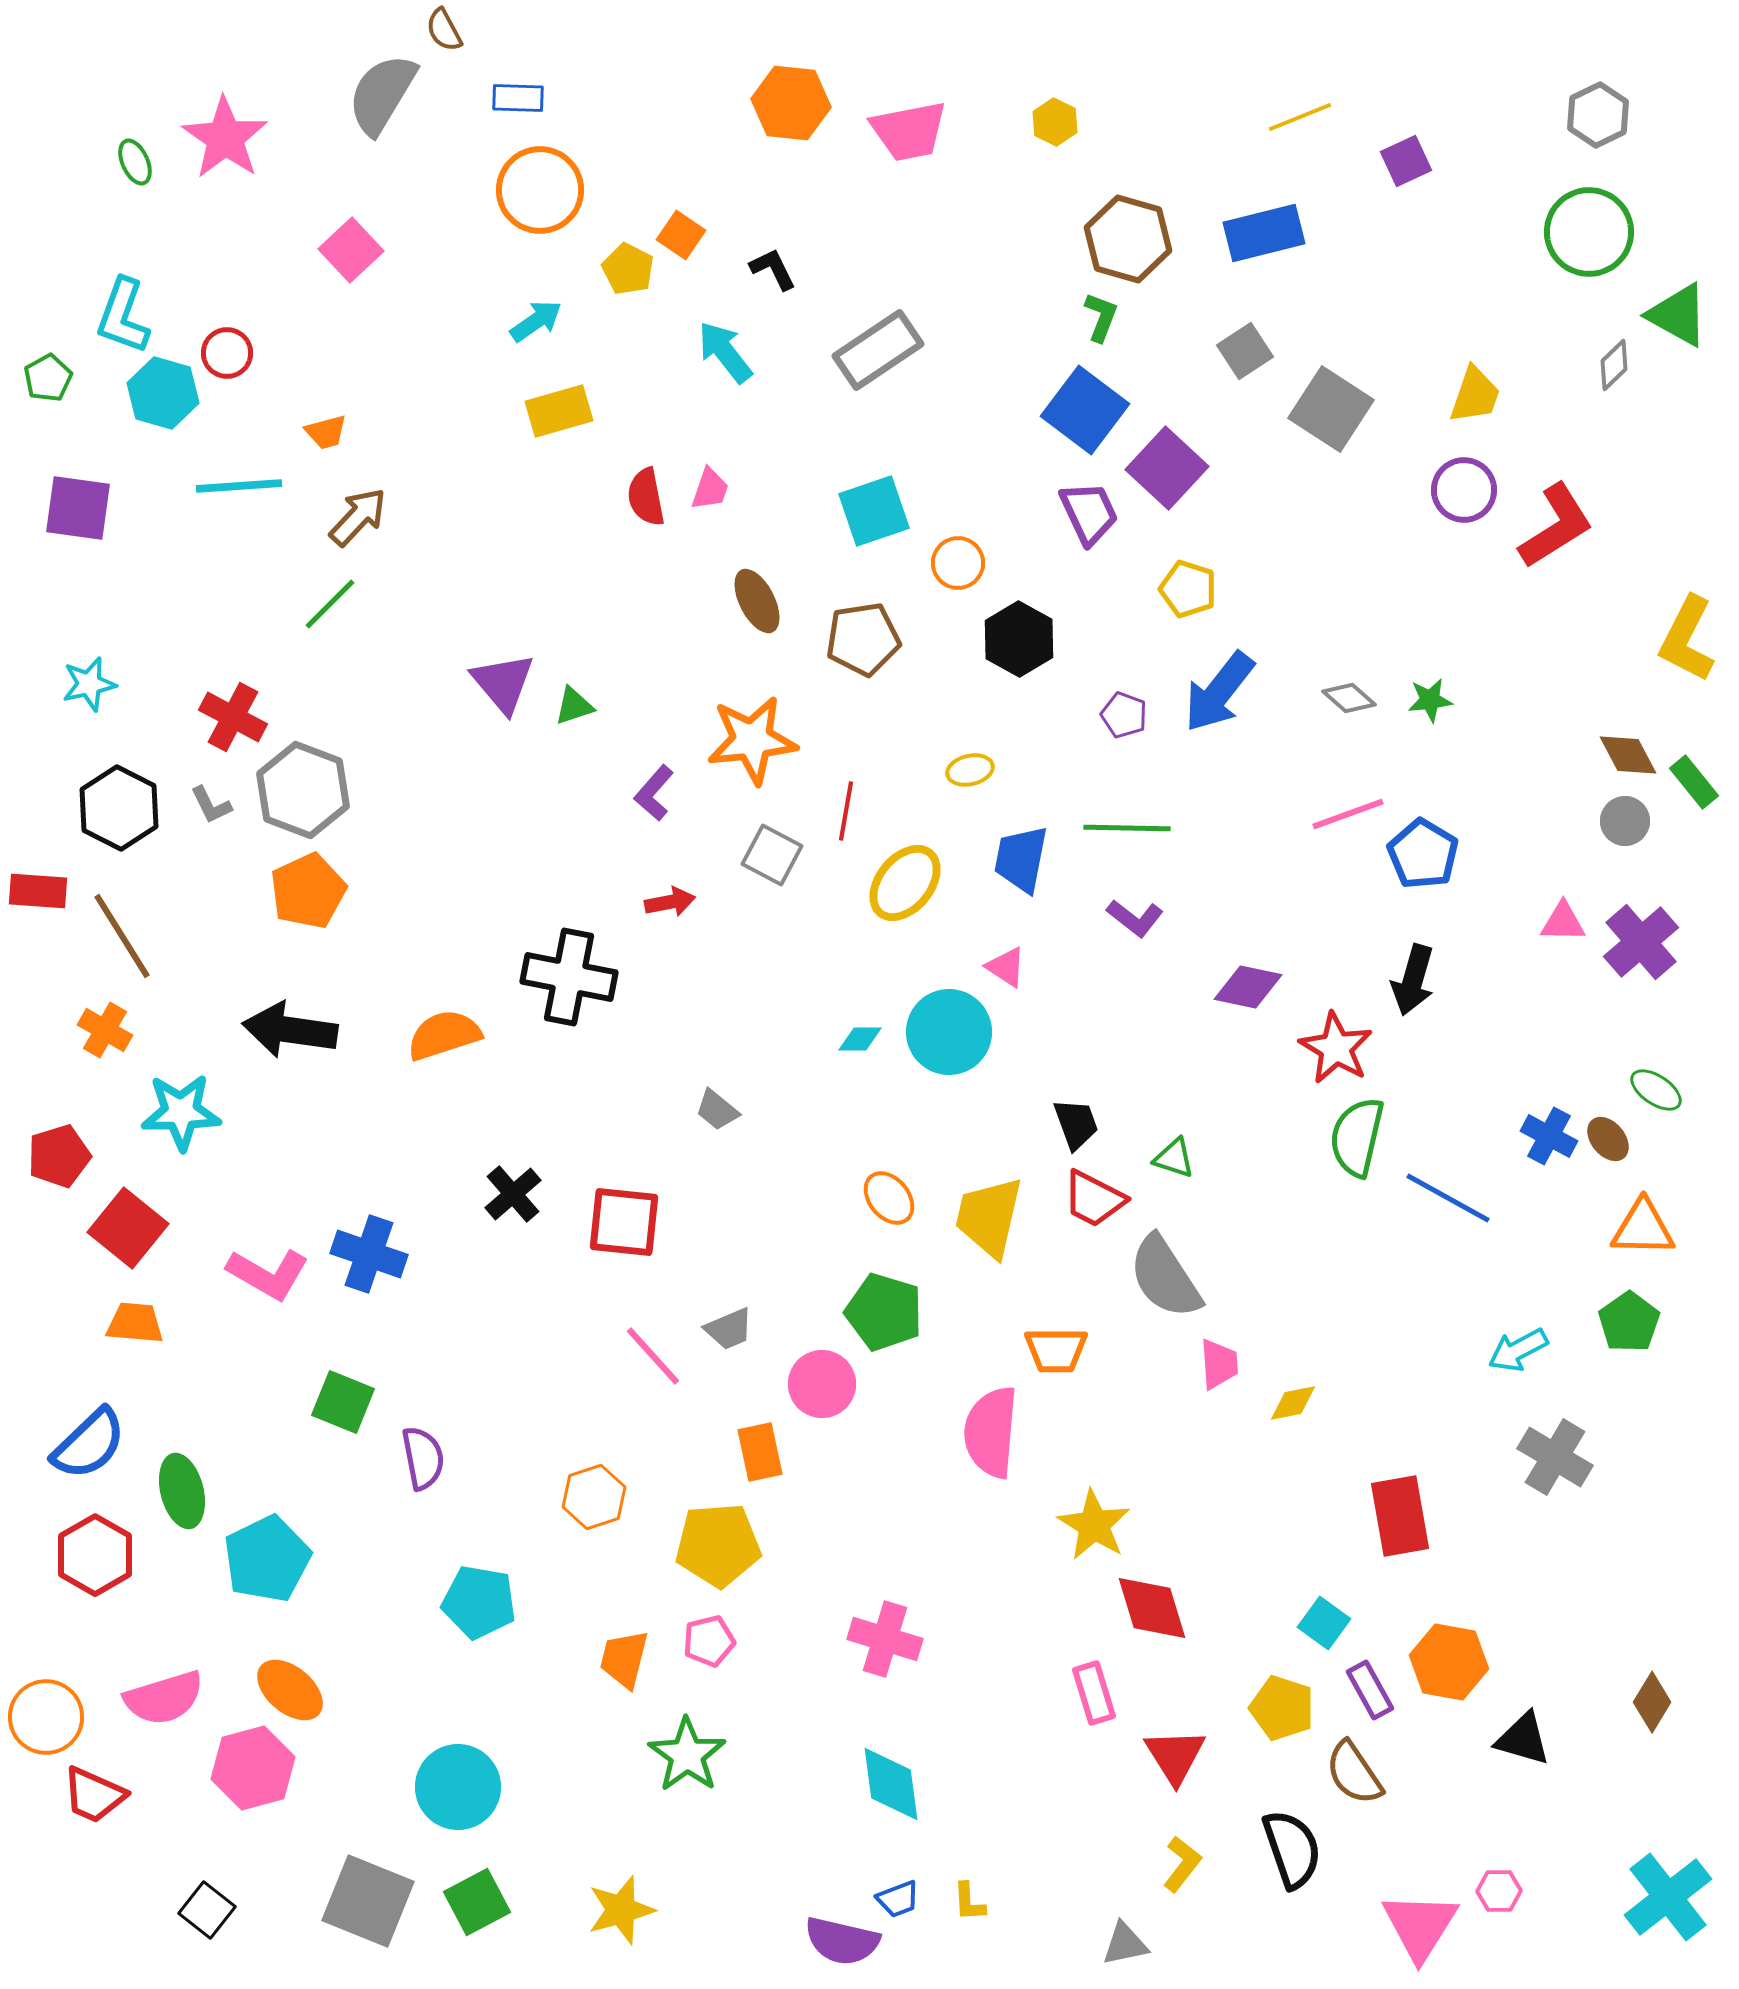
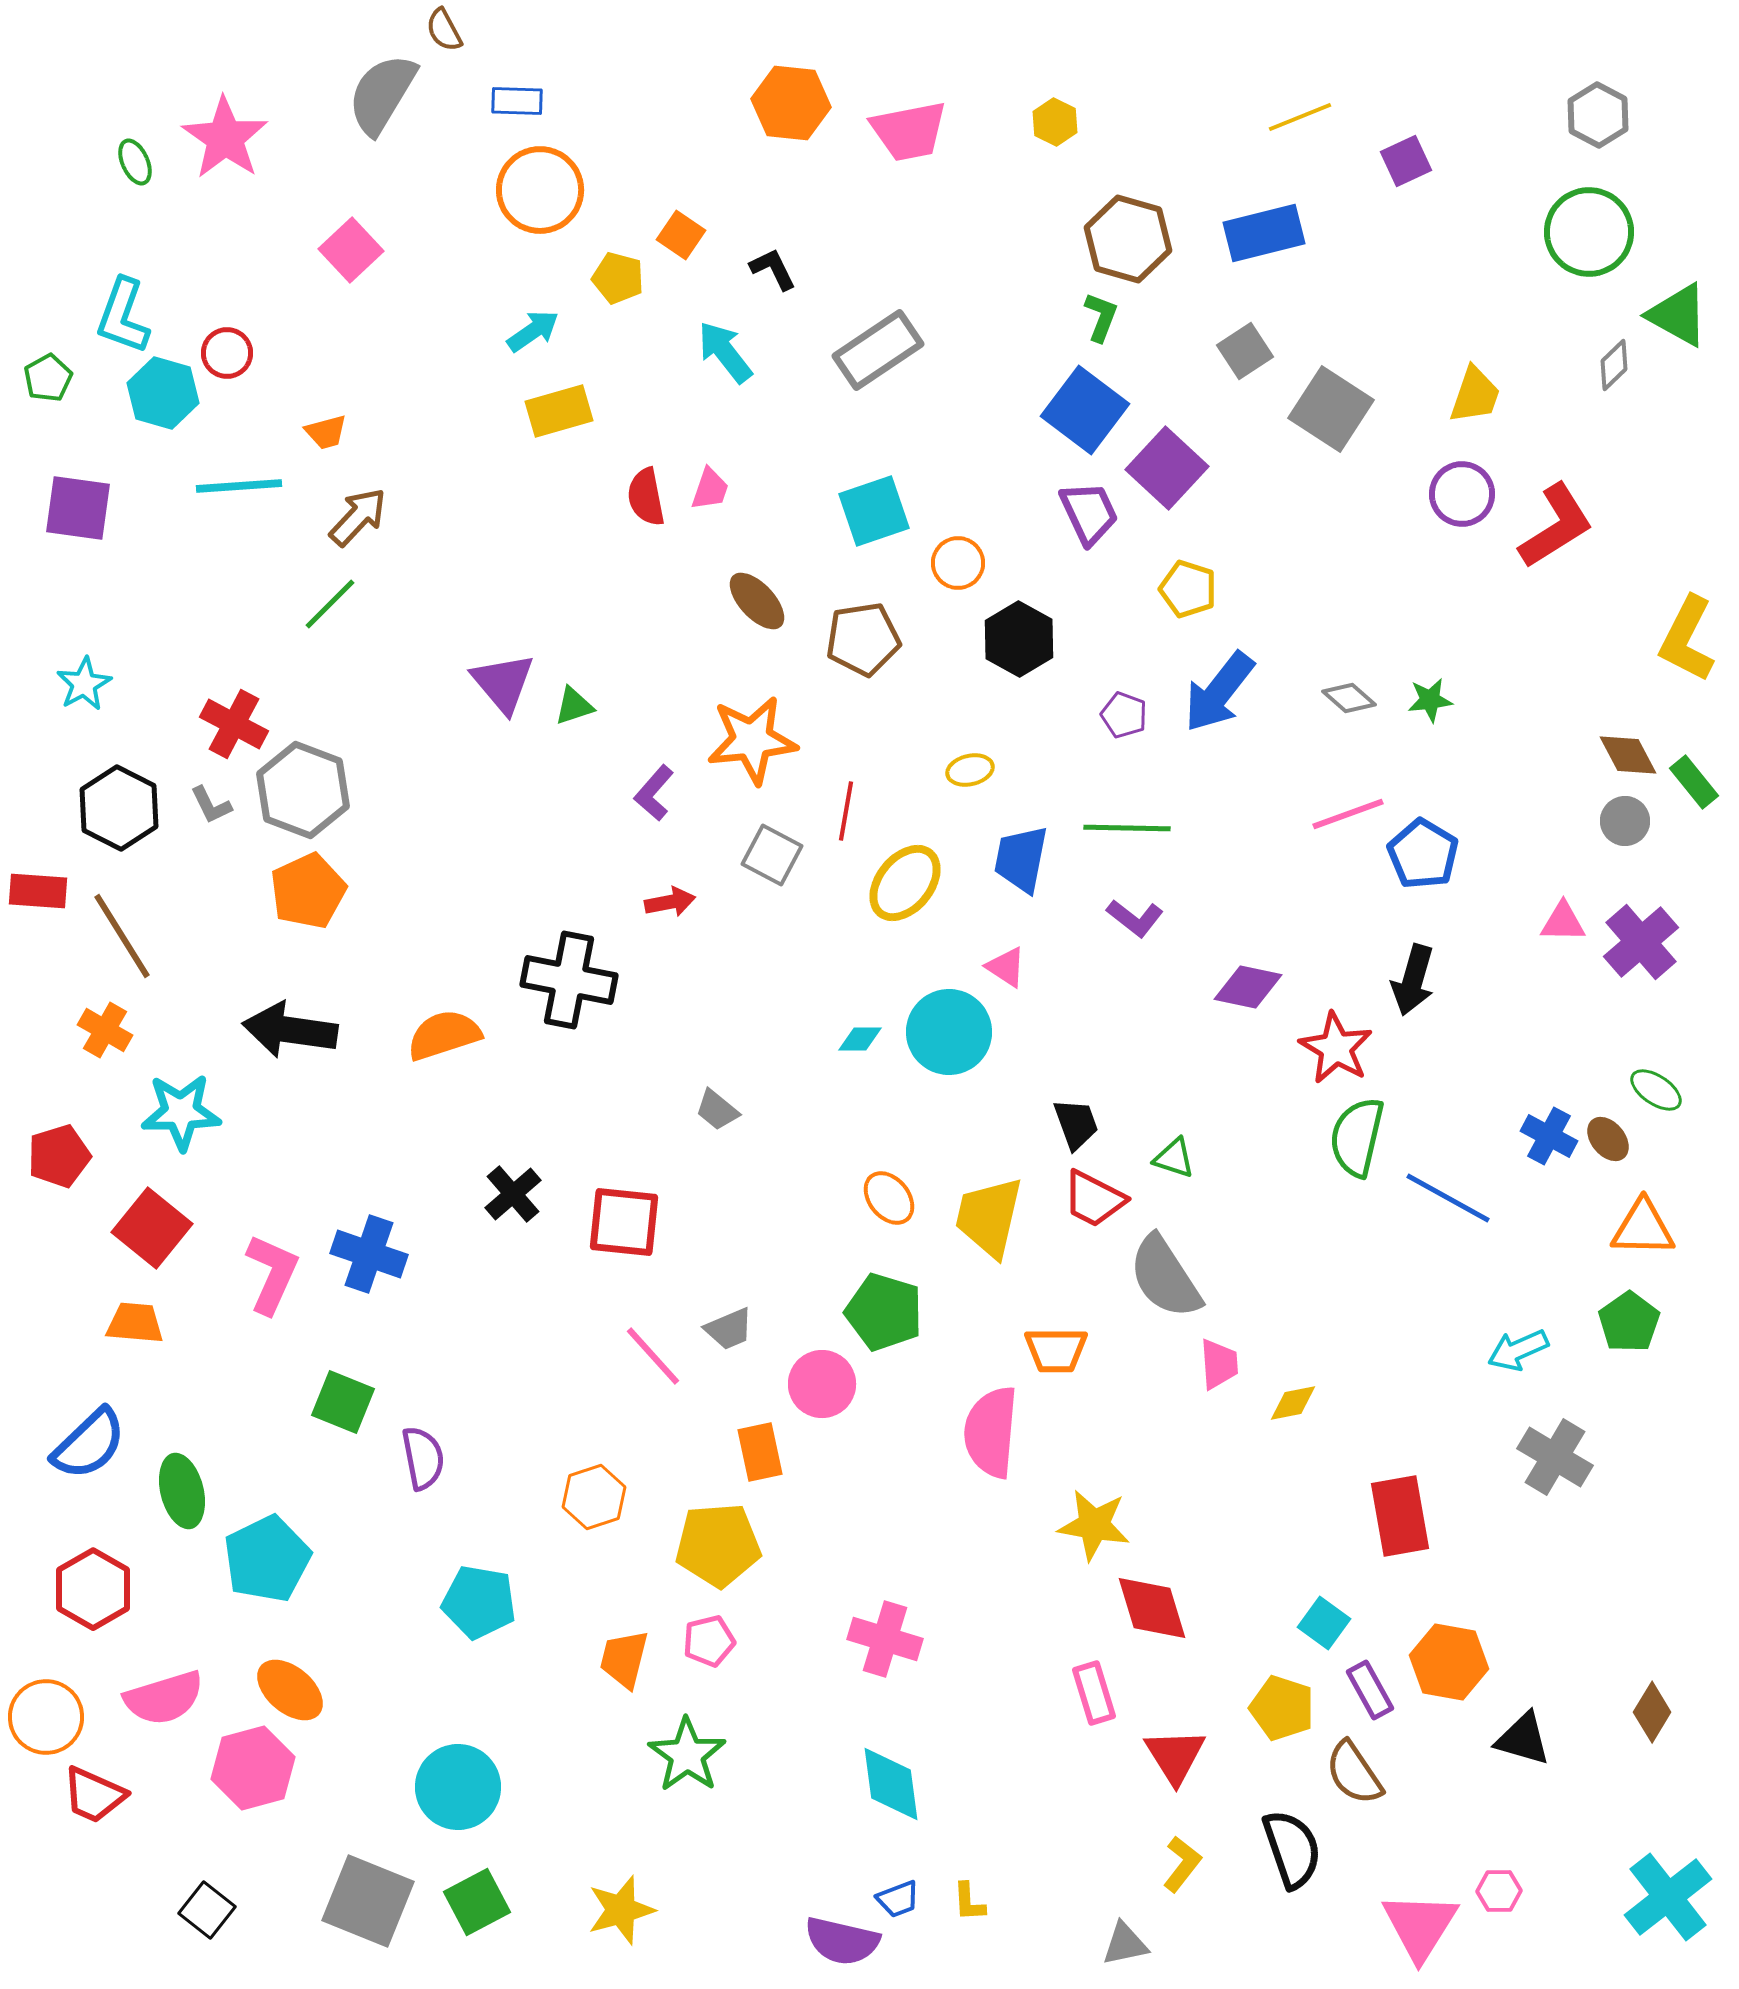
blue rectangle at (518, 98): moved 1 px left, 3 px down
gray hexagon at (1598, 115): rotated 6 degrees counterclockwise
yellow pentagon at (628, 269): moved 10 px left, 9 px down; rotated 12 degrees counterclockwise
cyan arrow at (536, 321): moved 3 px left, 10 px down
purple circle at (1464, 490): moved 2 px left, 4 px down
brown ellipse at (757, 601): rotated 16 degrees counterclockwise
cyan star at (89, 684): moved 5 px left; rotated 16 degrees counterclockwise
red cross at (233, 717): moved 1 px right, 7 px down
black cross at (569, 977): moved 3 px down
red square at (128, 1228): moved 24 px right
pink L-shape at (268, 1274): moved 4 px right; rotated 96 degrees counterclockwise
cyan arrow at (1518, 1350): rotated 4 degrees clockwise
yellow star at (1094, 1525): rotated 22 degrees counterclockwise
red hexagon at (95, 1555): moved 2 px left, 34 px down
brown diamond at (1652, 1702): moved 10 px down
